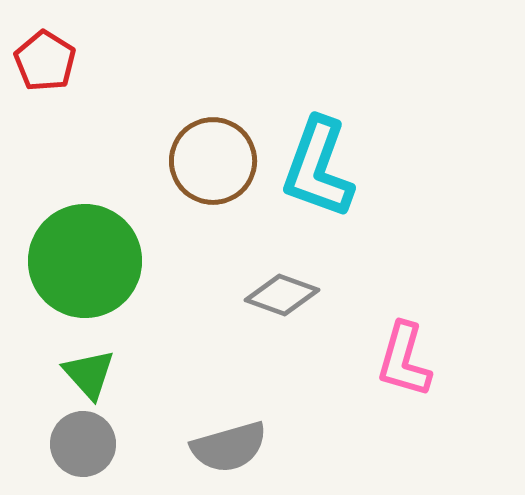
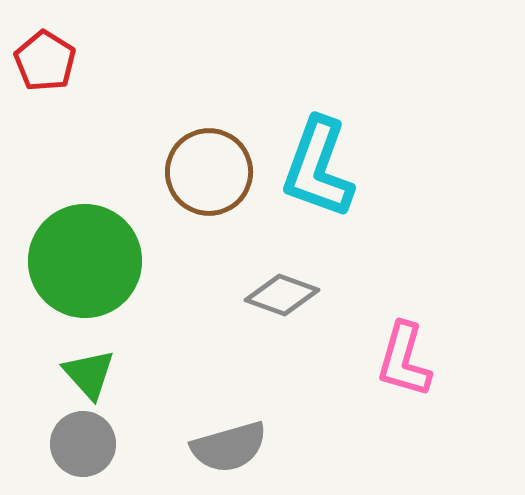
brown circle: moved 4 px left, 11 px down
